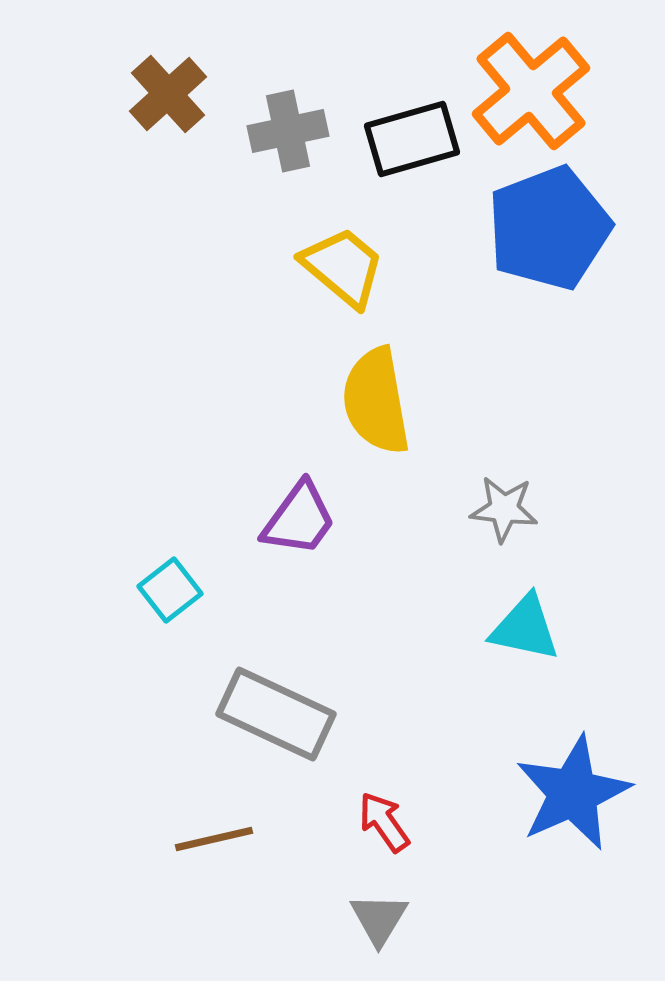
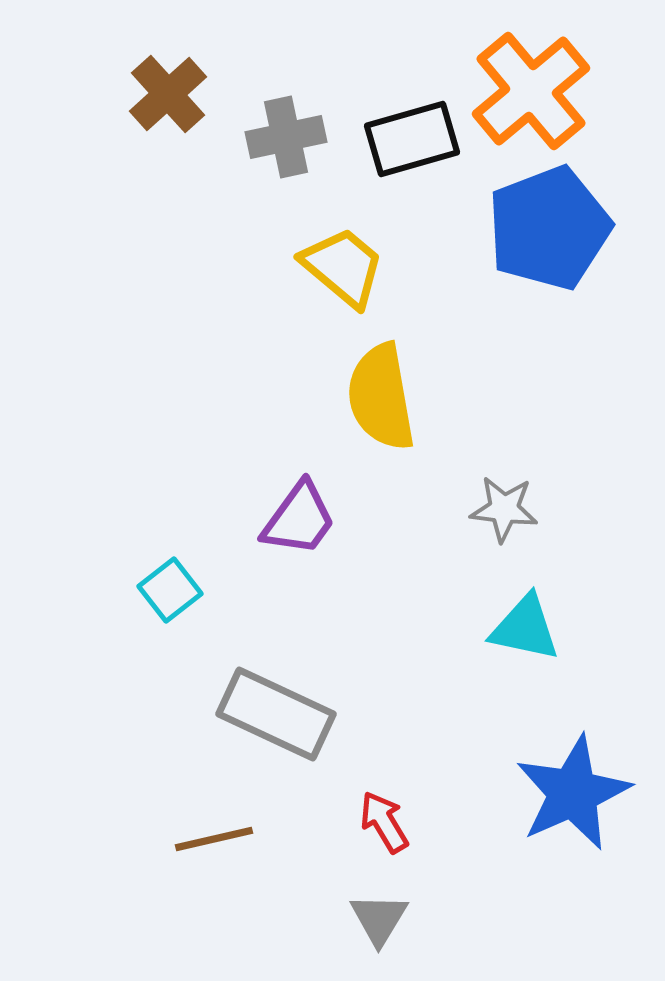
gray cross: moved 2 px left, 6 px down
yellow semicircle: moved 5 px right, 4 px up
red arrow: rotated 4 degrees clockwise
